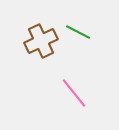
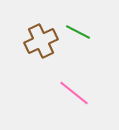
pink line: rotated 12 degrees counterclockwise
